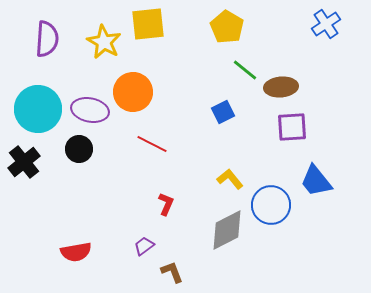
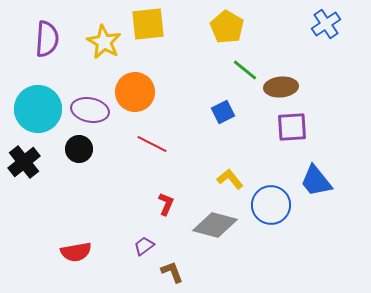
orange circle: moved 2 px right
gray diamond: moved 12 px left, 5 px up; rotated 42 degrees clockwise
